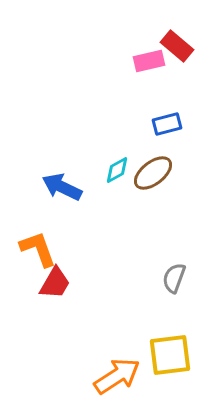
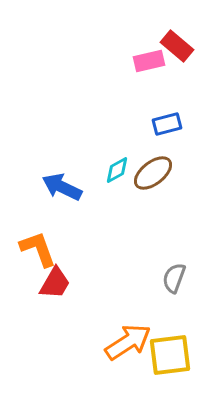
orange arrow: moved 11 px right, 34 px up
